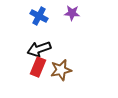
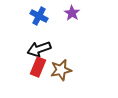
purple star: rotated 28 degrees clockwise
